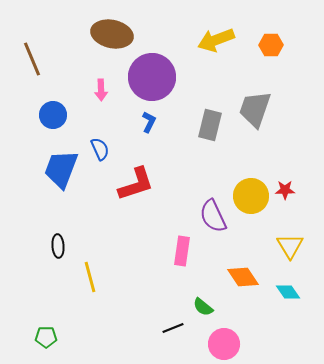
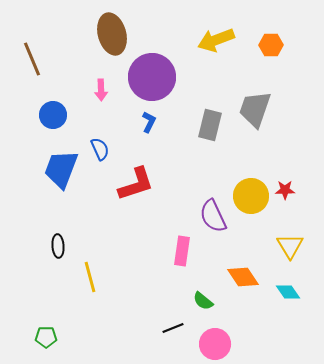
brown ellipse: rotated 63 degrees clockwise
green semicircle: moved 6 px up
pink circle: moved 9 px left
